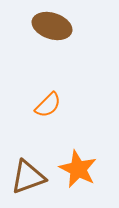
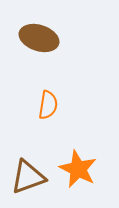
brown ellipse: moved 13 px left, 12 px down
orange semicircle: rotated 36 degrees counterclockwise
